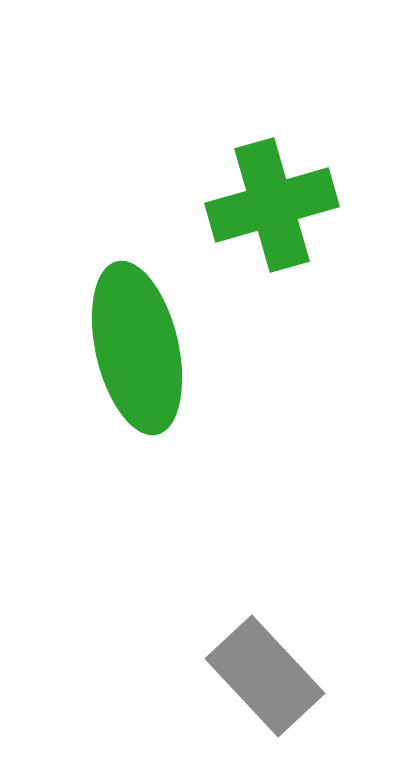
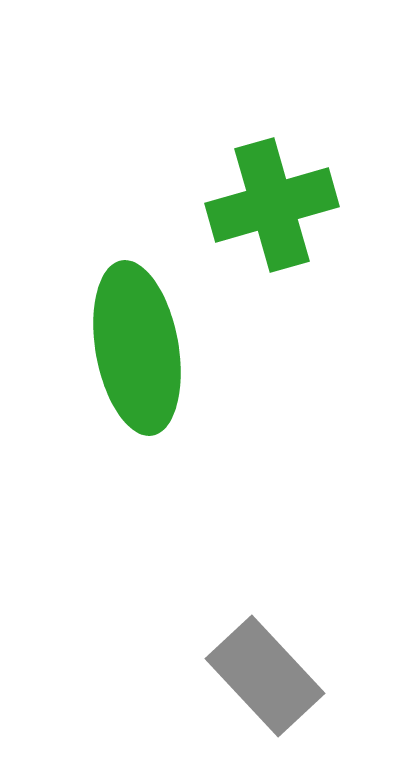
green ellipse: rotated 3 degrees clockwise
